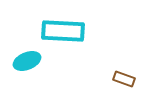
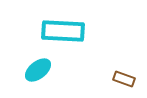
cyan ellipse: moved 11 px right, 9 px down; rotated 16 degrees counterclockwise
